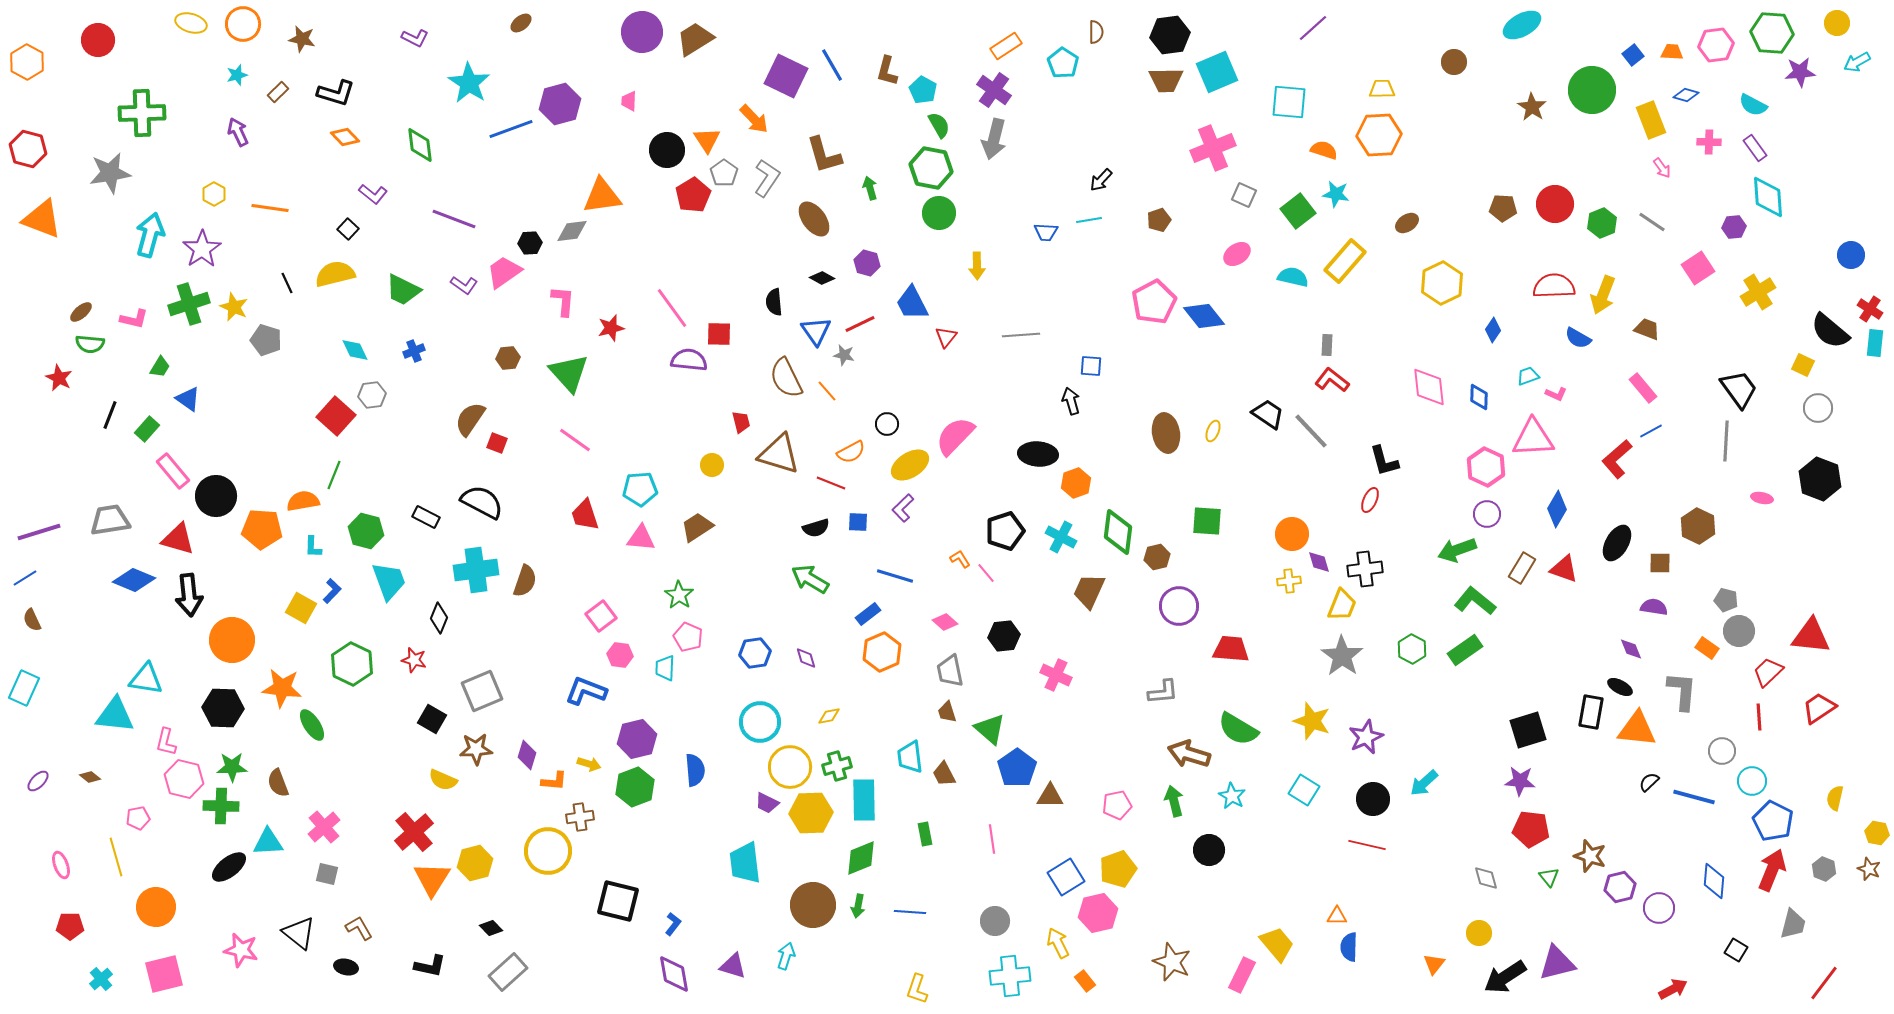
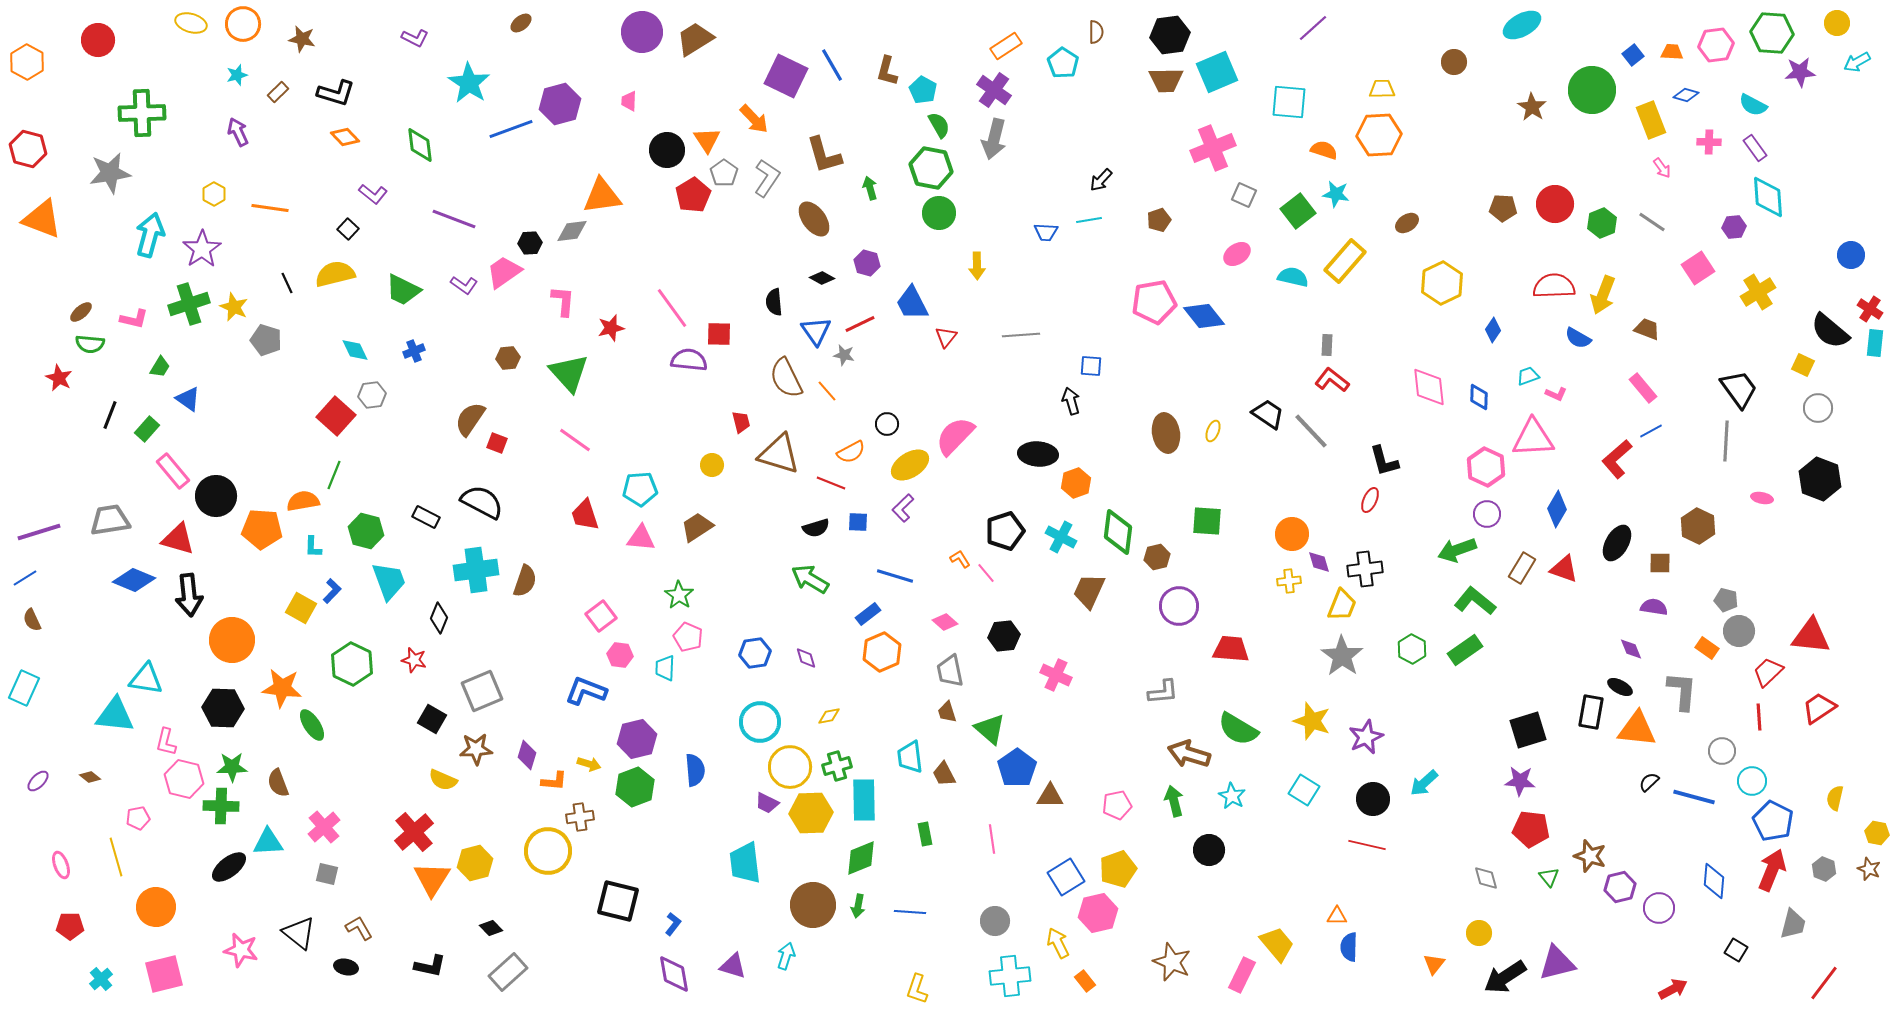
pink pentagon at (1154, 302): rotated 18 degrees clockwise
